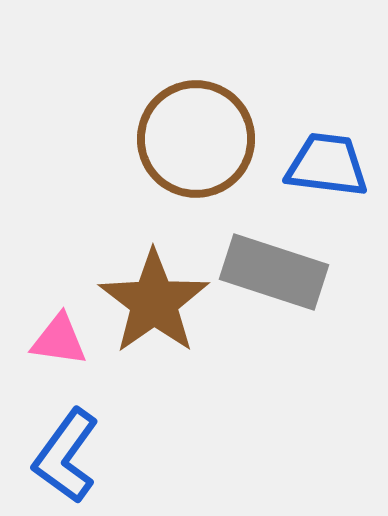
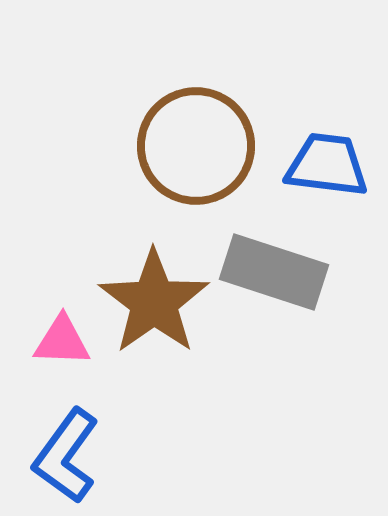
brown circle: moved 7 px down
pink triangle: moved 3 px right, 1 px down; rotated 6 degrees counterclockwise
